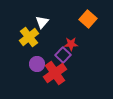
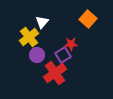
purple square: rotated 14 degrees clockwise
purple circle: moved 9 px up
